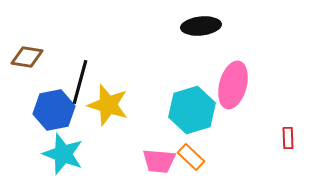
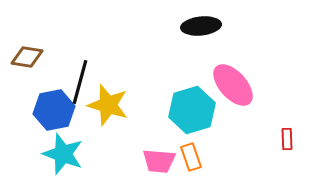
pink ellipse: rotated 57 degrees counterclockwise
red rectangle: moved 1 px left, 1 px down
orange rectangle: rotated 28 degrees clockwise
